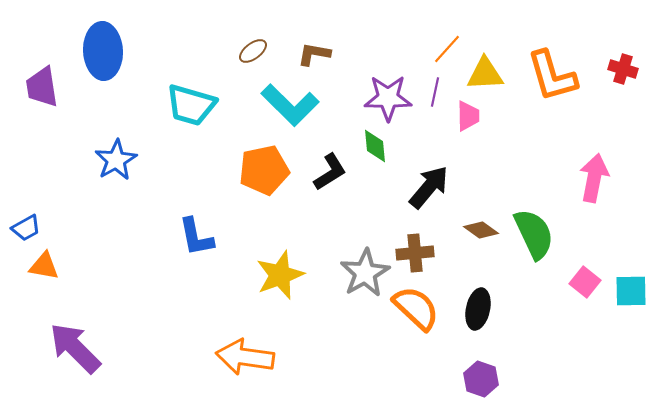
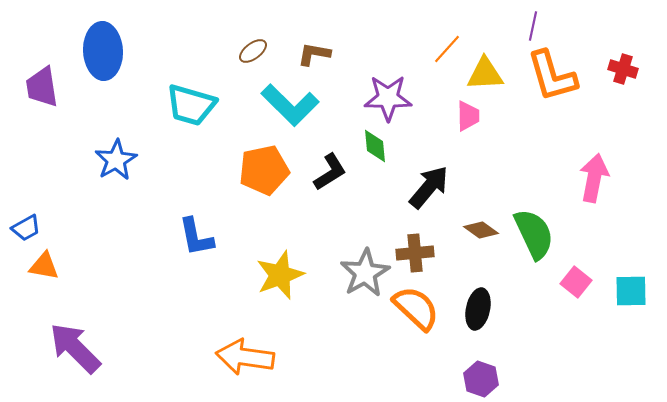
purple line: moved 98 px right, 66 px up
pink square: moved 9 px left
